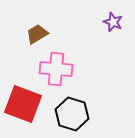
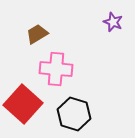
red square: rotated 21 degrees clockwise
black hexagon: moved 2 px right
